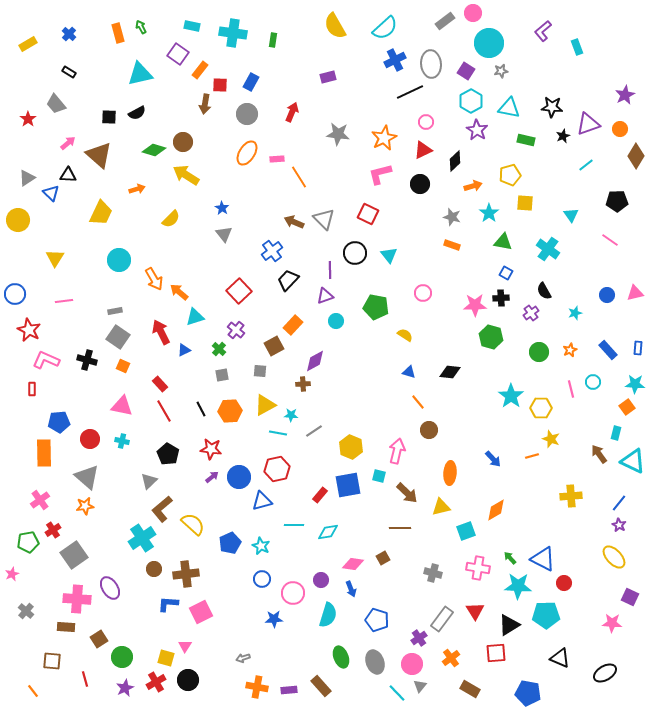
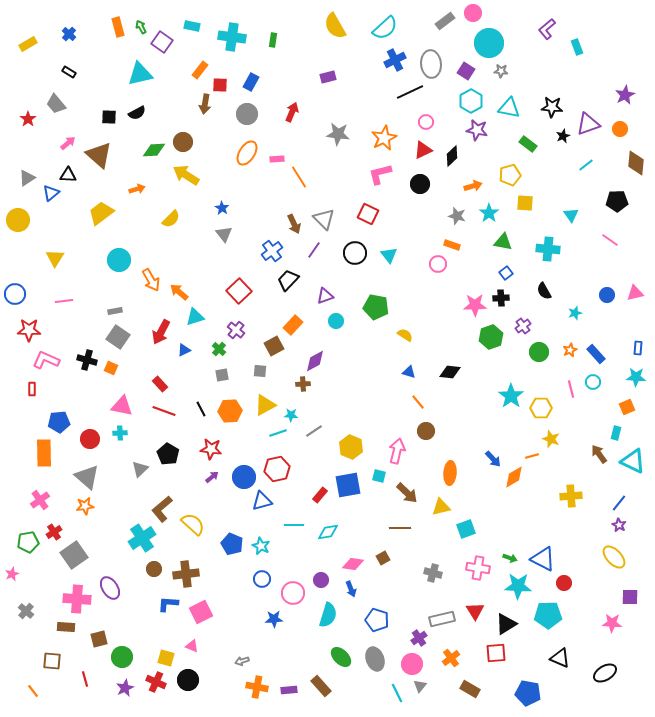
purple L-shape at (543, 31): moved 4 px right, 2 px up
orange rectangle at (118, 33): moved 6 px up
cyan cross at (233, 33): moved 1 px left, 4 px down
purple square at (178, 54): moved 16 px left, 12 px up
gray star at (501, 71): rotated 16 degrees clockwise
purple star at (477, 130): rotated 20 degrees counterclockwise
green rectangle at (526, 140): moved 2 px right, 4 px down; rotated 24 degrees clockwise
green diamond at (154, 150): rotated 20 degrees counterclockwise
brown diamond at (636, 156): moved 7 px down; rotated 25 degrees counterclockwise
black diamond at (455, 161): moved 3 px left, 5 px up
blue triangle at (51, 193): rotated 36 degrees clockwise
yellow trapezoid at (101, 213): rotated 152 degrees counterclockwise
gray star at (452, 217): moved 5 px right, 1 px up
brown arrow at (294, 222): moved 2 px down; rotated 138 degrees counterclockwise
cyan cross at (548, 249): rotated 30 degrees counterclockwise
purple line at (330, 270): moved 16 px left, 20 px up; rotated 36 degrees clockwise
blue square at (506, 273): rotated 24 degrees clockwise
orange arrow at (154, 279): moved 3 px left, 1 px down
pink circle at (423, 293): moved 15 px right, 29 px up
purple cross at (531, 313): moved 8 px left, 13 px down
red star at (29, 330): rotated 25 degrees counterclockwise
red arrow at (161, 332): rotated 125 degrees counterclockwise
green hexagon at (491, 337): rotated 25 degrees clockwise
blue rectangle at (608, 350): moved 12 px left, 4 px down
orange square at (123, 366): moved 12 px left, 2 px down
cyan star at (635, 384): moved 1 px right, 7 px up
orange square at (627, 407): rotated 14 degrees clockwise
red line at (164, 411): rotated 40 degrees counterclockwise
brown circle at (429, 430): moved 3 px left, 1 px down
cyan line at (278, 433): rotated 30 degrees counterclockwise
cyan cross at (122, 441): moved 2 px left, 8 px up; rotated 16 degrees counterclockwise
blue circle at (239, 477): moved 5 px right
gray triangle at (149, 481): moved 9 px left, 12 px up
orange diamond at (496, 510): moved 18 px right, 33 px up
red cross at (53, 530): moved 1 px right, 2 px down
cyan square at (466, 531): moved 2 px up
blue pentagon at (230, 543): moved 2 px right, 1 px down; rotated 25 degrees counterclockwise
green arrow at (510, 558): rotated 152 degrees clockwise
purple square at (630, 597): rotated 24 degrees counterclockwise
cyan pentagon at (546, 615): moved 2 px right
gray rectangle at (442, 619): rotated 40 degrees clockwise
black triangle at (509, 625): moved 3 px left, 1 px up
brown square at (99, 639): rotated 18 degrees clockwise
pink triangle at (185, 646): moved 7 px right; rotated 40 degrees counterclockwise
green ellipse at (341, 657): rotated 25 degrees counterclockwise
gray arrow at (243, 658): moved 1 px left, 3 px down
gray ellipse at (375, 662): moved 3 px up
red cross at (156, 682): rotated 36 degrees counterclockwise
cyan line at (397, 693): rotated 18 degrees clockwise
